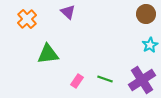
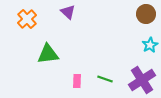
pink rectangle: rotated 32 degrees counterclockwise
